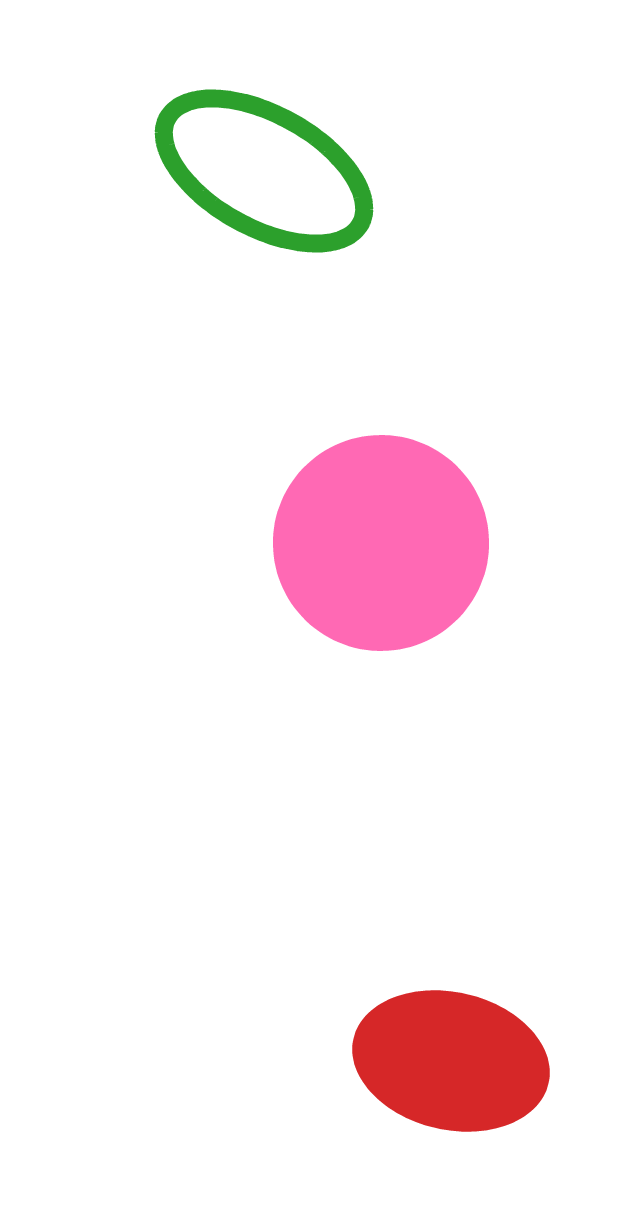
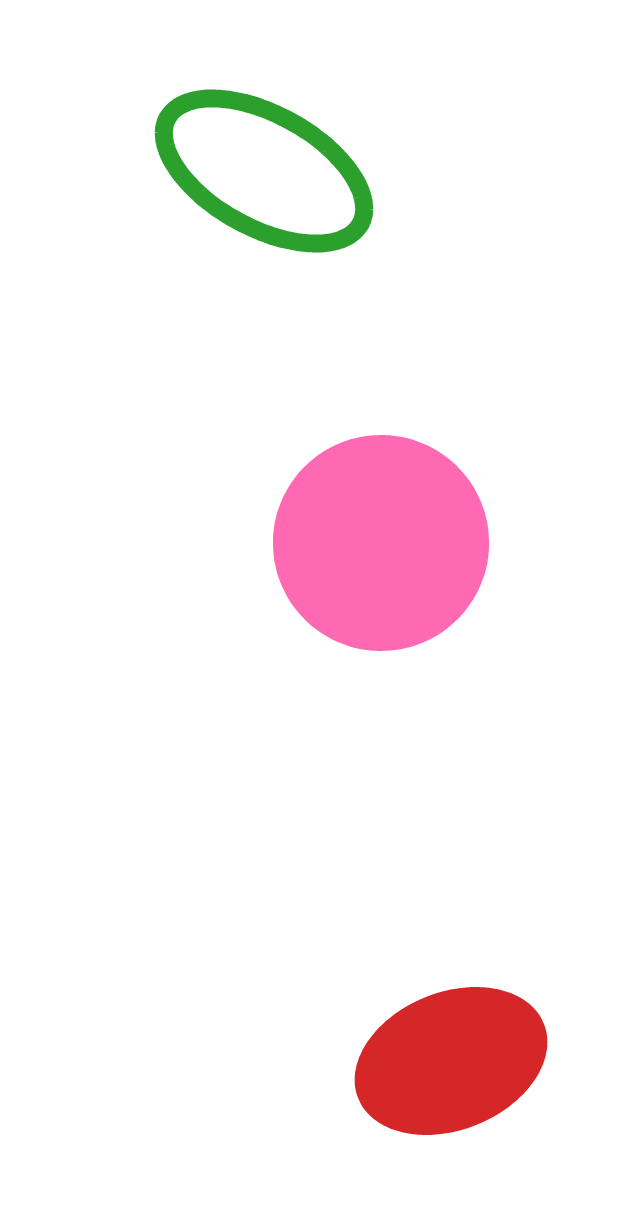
red ellipse: rotated 35 degrees counterclockwise
